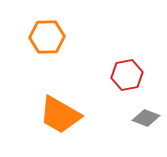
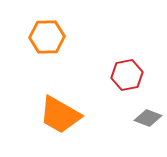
gray diamond: moved 2 px right
